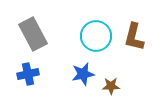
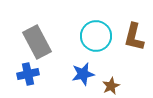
gray rectangle: moved 4 px right, 8 px down
brown star: rotated 24 degrees counterclockwise
